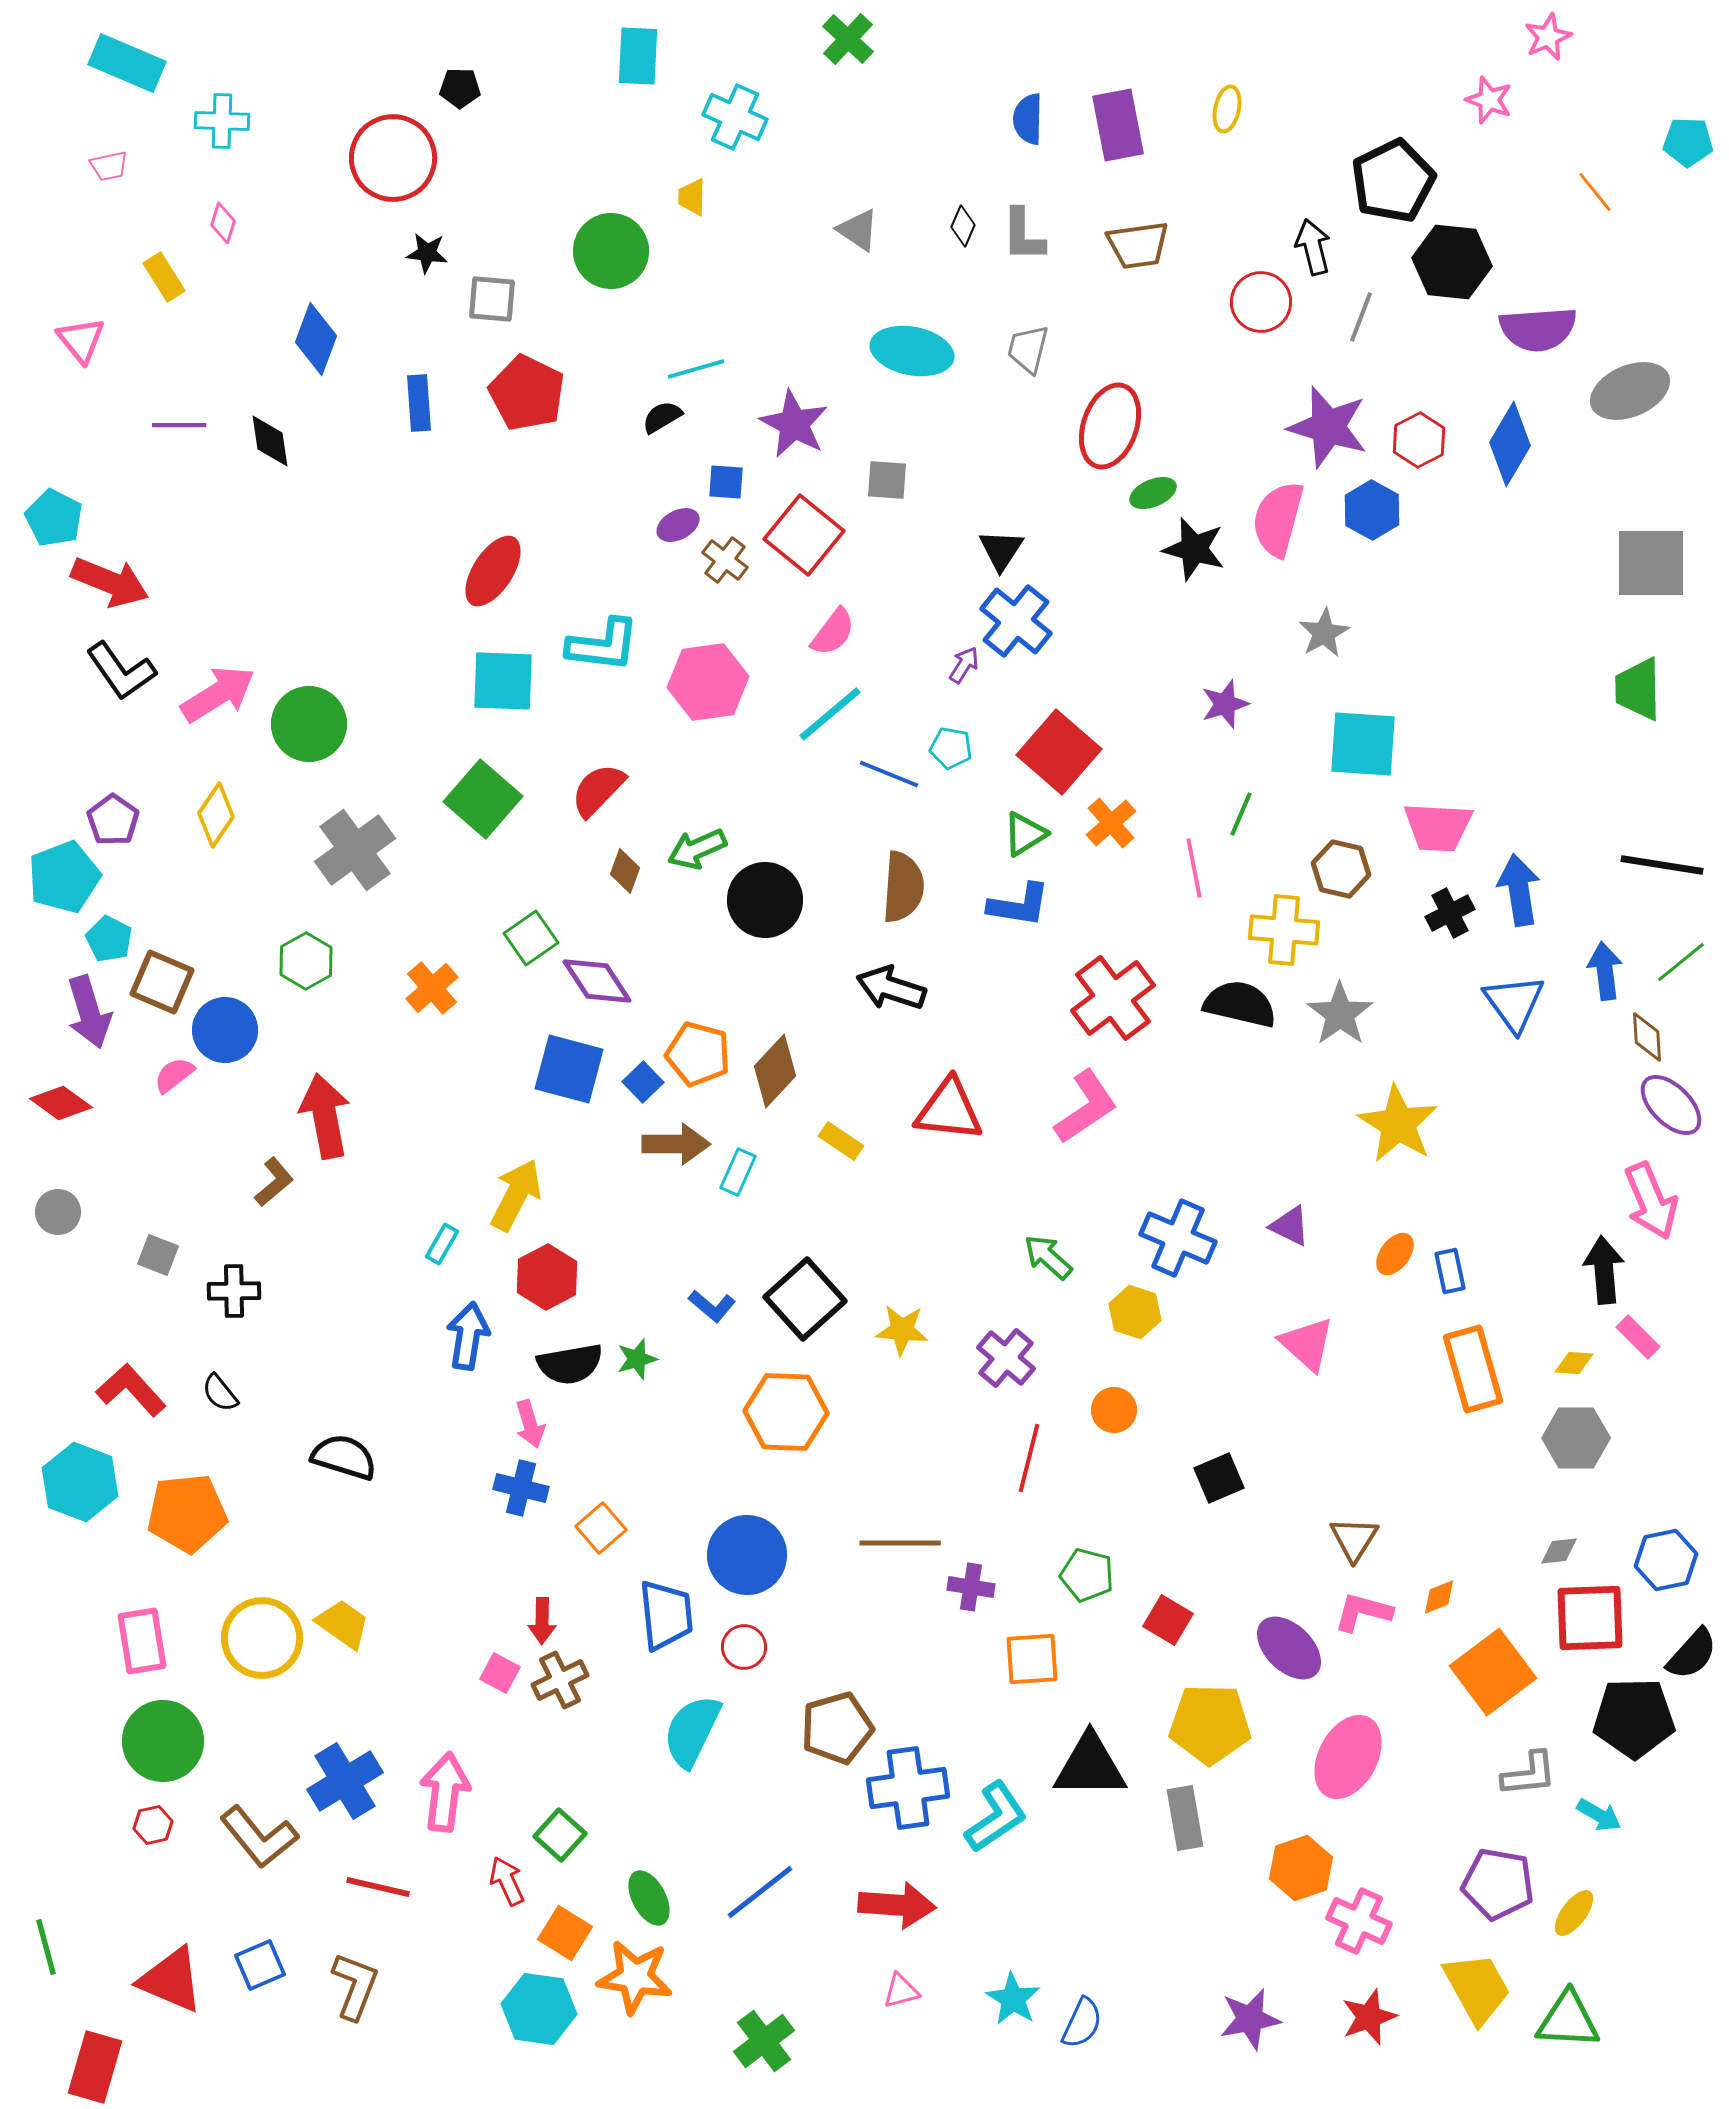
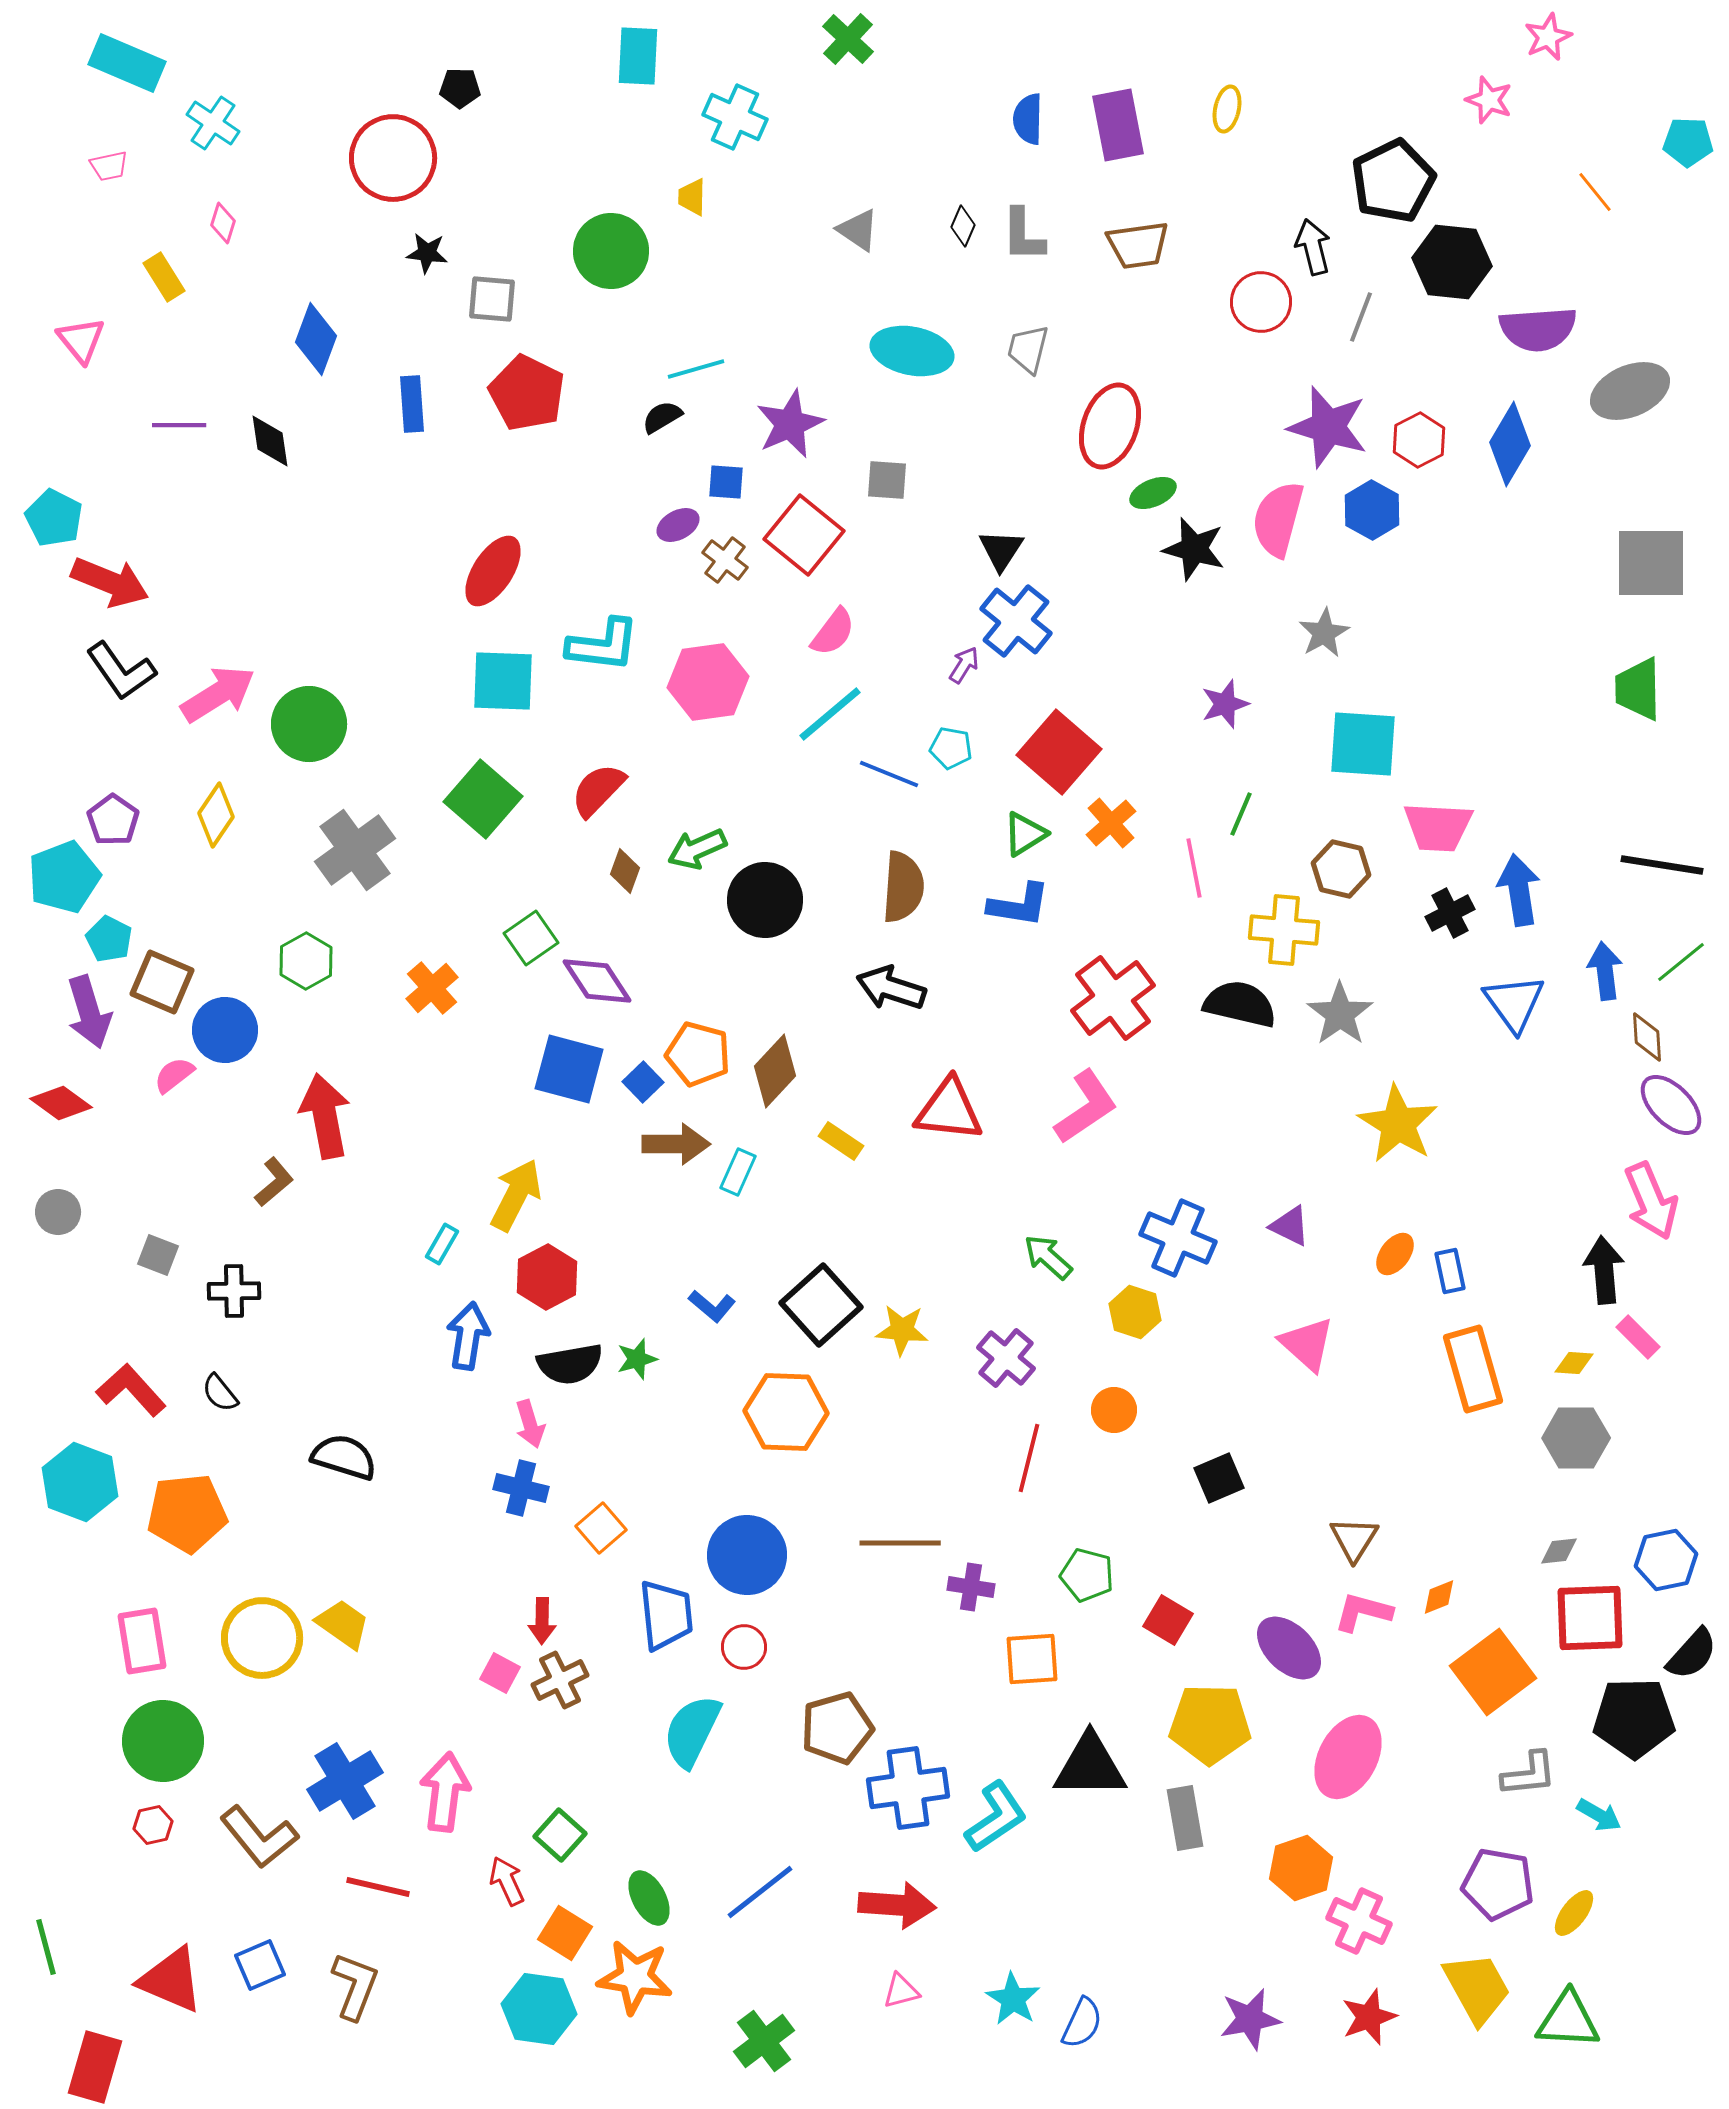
cyan cross at (222, 121): moved 9 px left, 2 px down; rotated 32 degrees clockwise
blue rectangle at (419, 403): moved 7 px left, 1 px down
purple star at (794, 424): moved 4 px left; rotated 20 degrees clockwise
black square at (805, 1299): moved 16 px right, 6 px down
